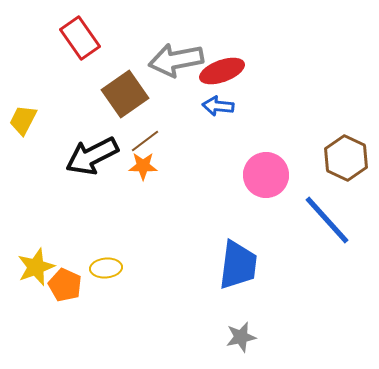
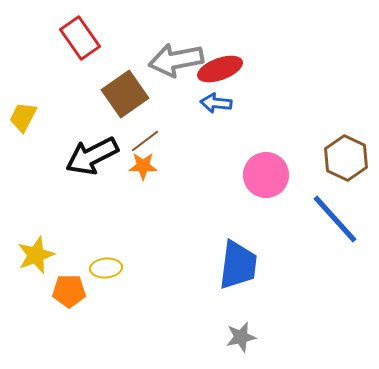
red ellipse: moved 2 px left, 2 px up
blue arrow: moved 2 px left, 3 px up
yellow trapezoid: moved 3 px up
blue line: moved 8 px right, 1 px up
yellow star: moved 12 px up
orange pentagon: moved 4 px right, 6 px down; rotated 24 degrees counterclockwise
